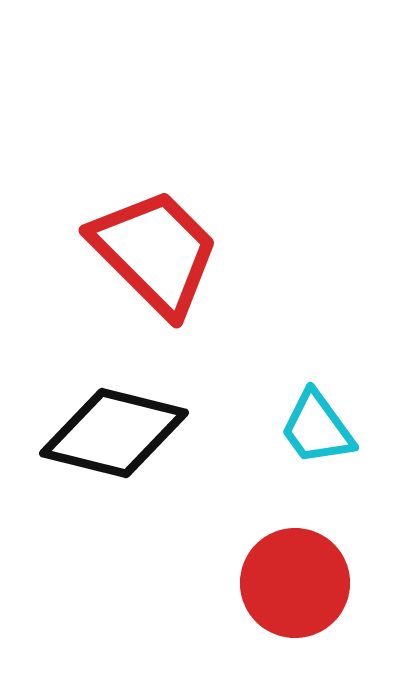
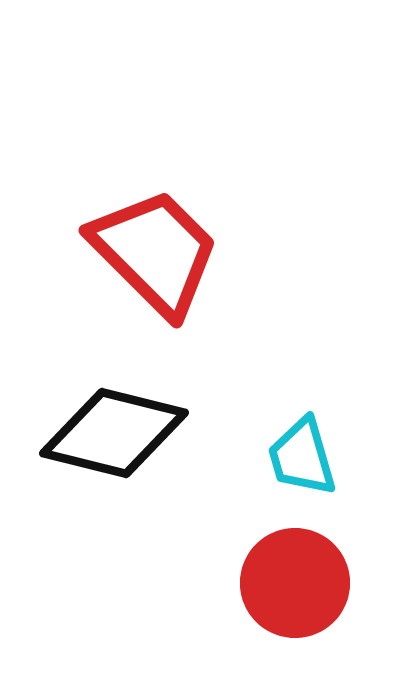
cyan trapezoid: moved 15 px left, 29 px down; rotated 20 degrees clockwise
